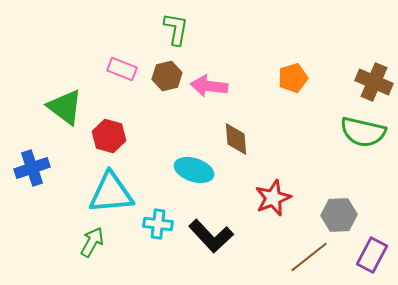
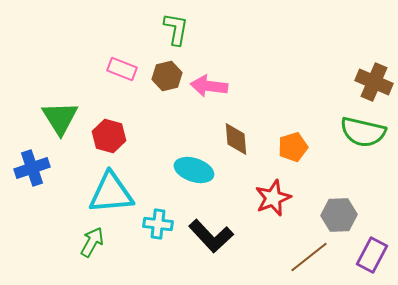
orange pentagon: moved 69 px down
green triangle: moved 5 px left, 11 px down; rotated 21 degrees clockwise
